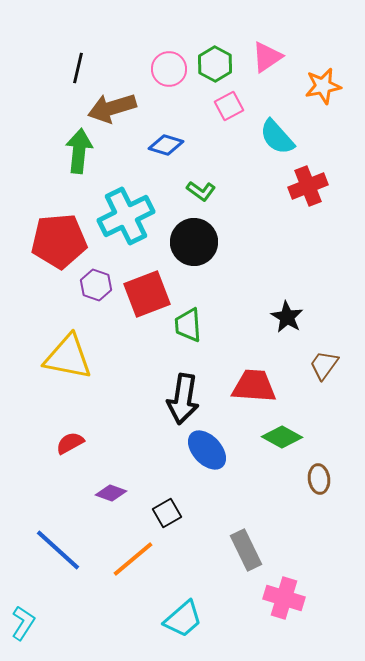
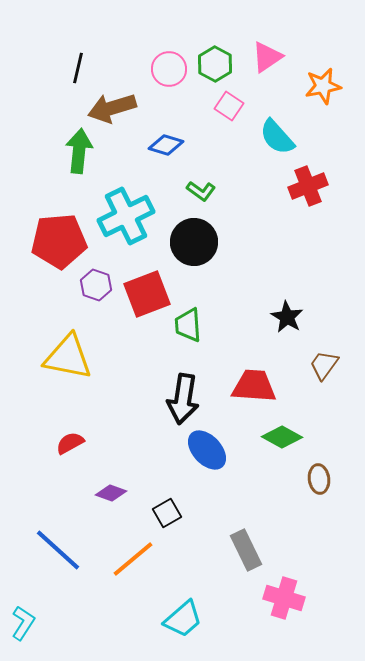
pink square: rotated 28 degrees counterclockwise
